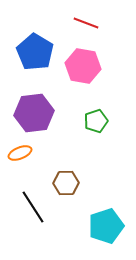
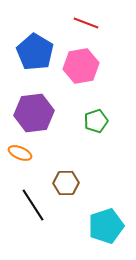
pink hexagon: moved 2 px left; rotated 20 degrees counterclockwise
orange ellipse: rotated 45 degrees clockwise
black line: moved 2 px up
